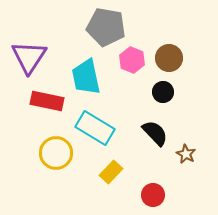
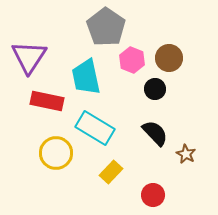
gray pentagon: rotated 24 degrees clockwise
black circle: moved 8 px left, 3 px up
